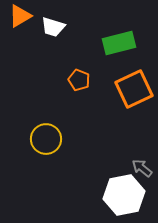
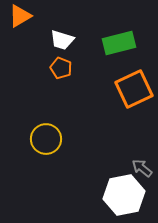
white trapezoid: moved 9 px right, 13 px down
orange pentagon: moved 18 px left, 12 px up
